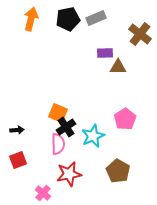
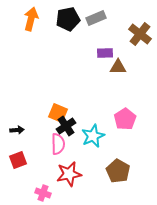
black cross: moved 1 px up
pink cross: rotated 21 degrees counterclockwise
